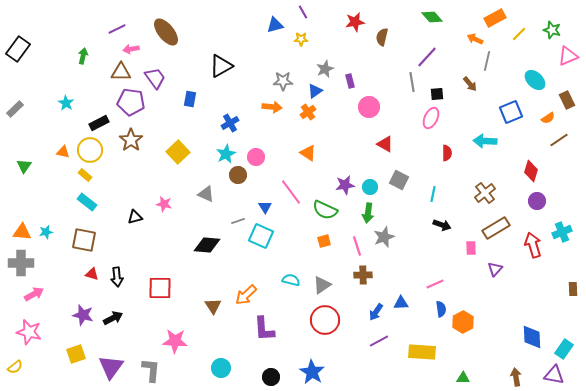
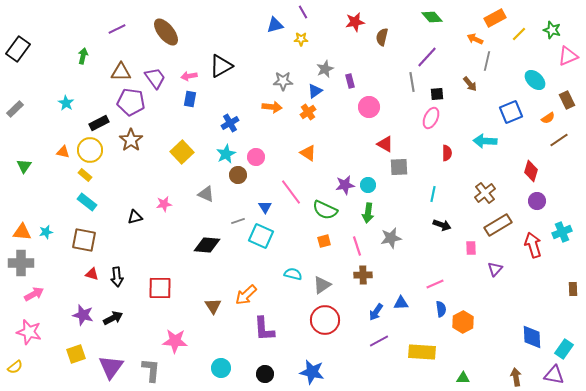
pink arrow at (131, 49): moved 58 px right, 27 px down
yellow square at (178, 152): moved 4 px right
gray square at (399, 180): moved 13 px up; rotated 30 degrees counterclockwise
cyan circle at (370, 187): moved 2 px left, 2 px up
pink star at (164, 204): rotated 21 degrees counterclockwise
brown rectangle at (496, 228): moved 2 px right, 3 px up
gray star at (384, 237): moved 7 px right, 1 px down; rotated 10 degrees clockwise
cyan semicircle at (291, 280): moved 2 px right, 6 px up
blue star at (312, 372): rotated 20 degrees counterclockwise
black circle at (271, 377): moved 6 px left, 3 px up
